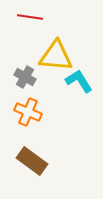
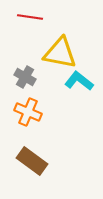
yellow triangle: moved 4 px right, 3 px up; rotated 6 degrees clockwise
cyan L-shape: rotated 20 degrees counterclockwise
